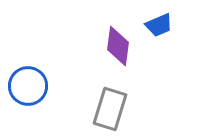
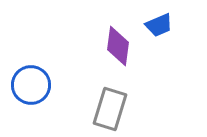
blue circle: moved 3 px right, 1 px up
